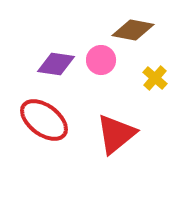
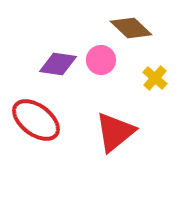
brown diamond: moved 2 px left, 2 px up; rotated 33 degrees clockwise
purple diamond: moved 2 px right
red ellipse: moved 8 px left
red triangle: moved 1 px left, 2 px up
